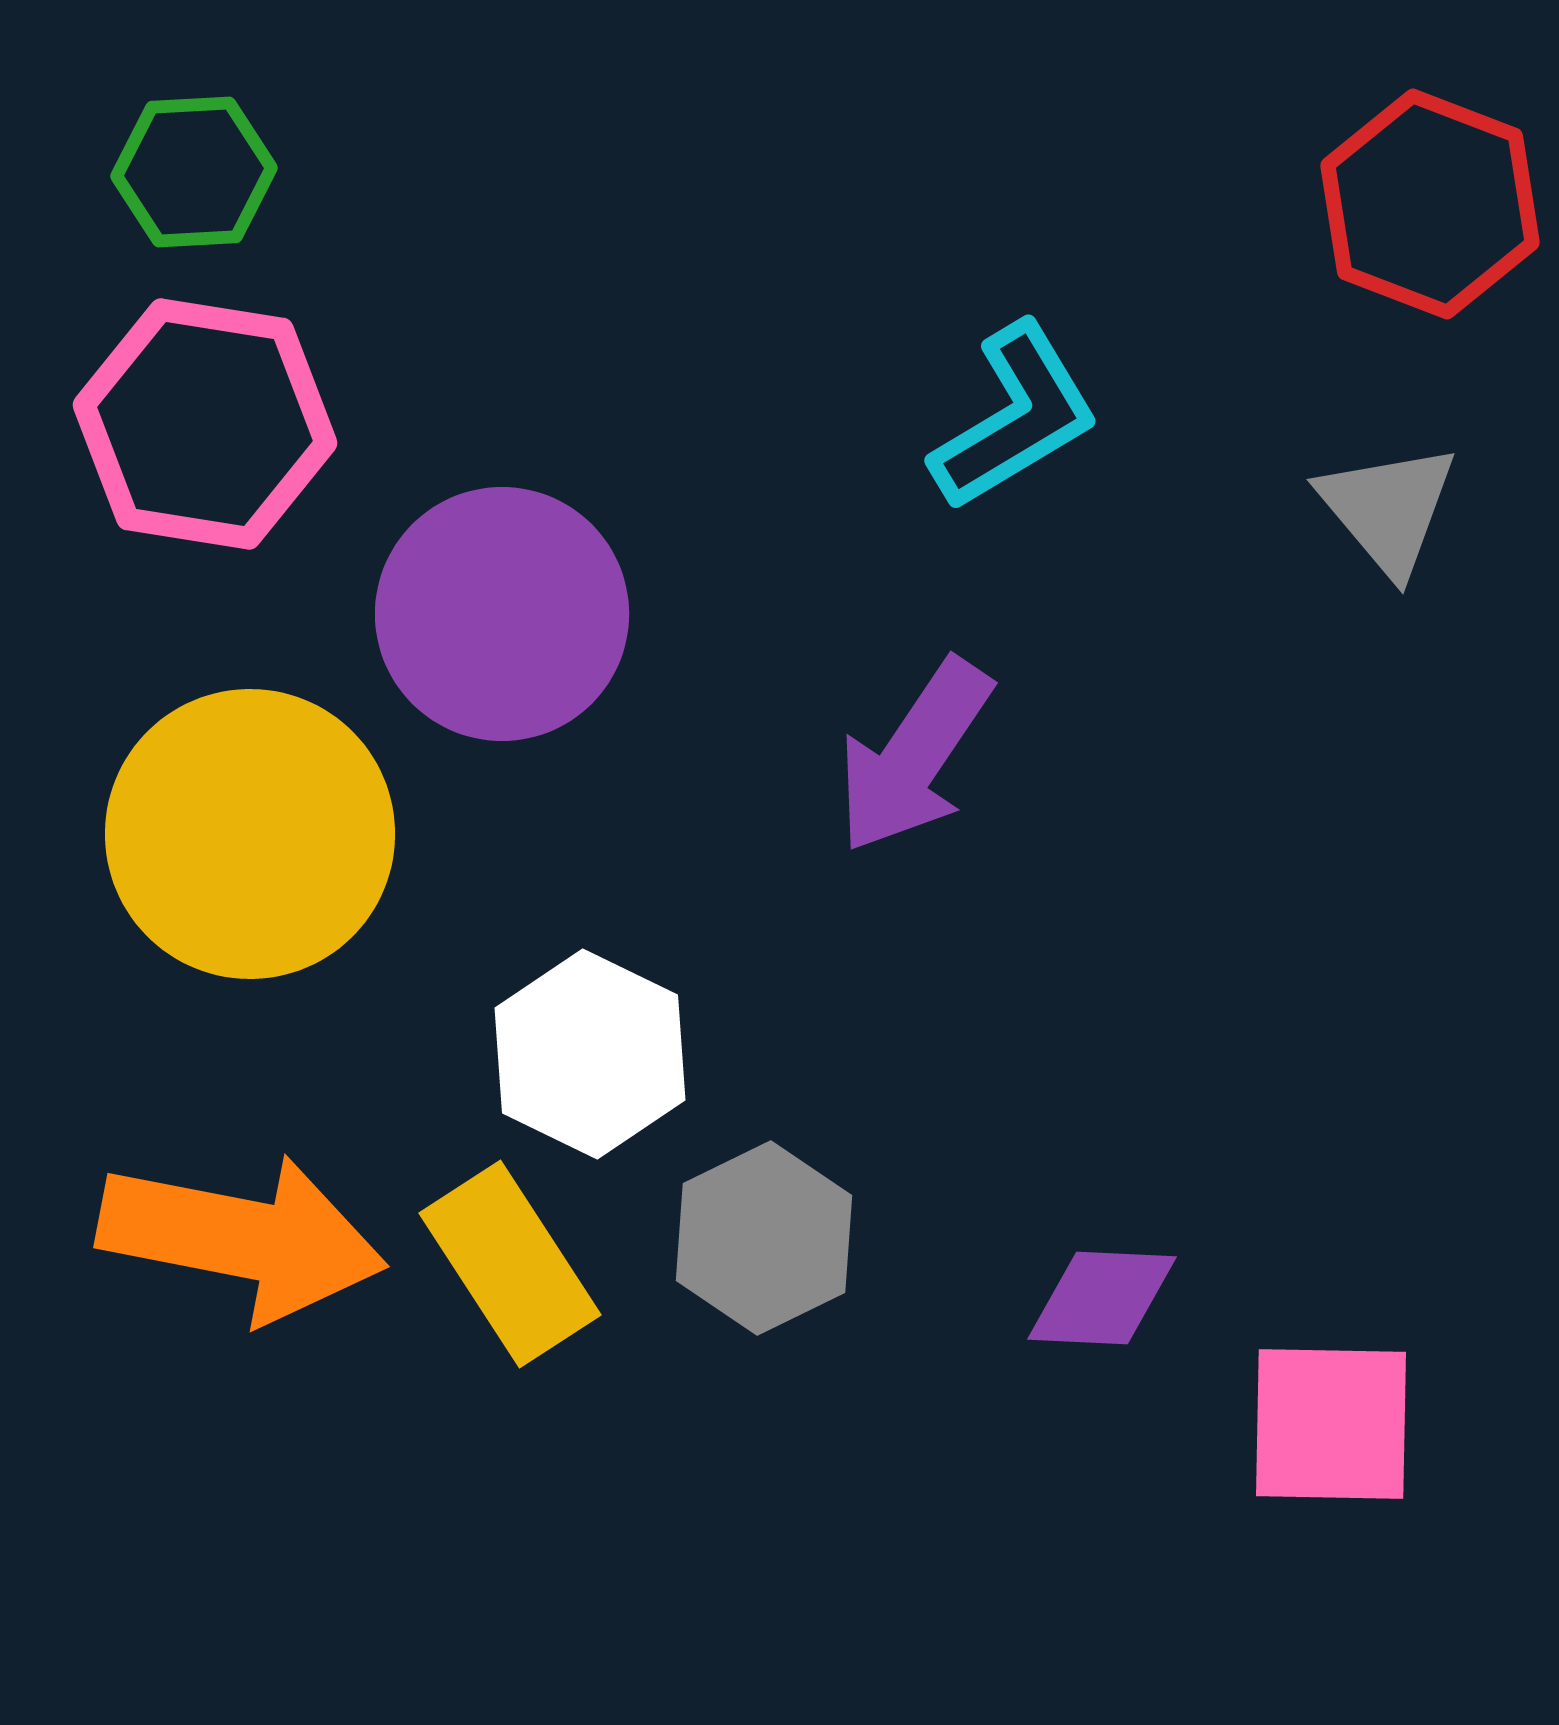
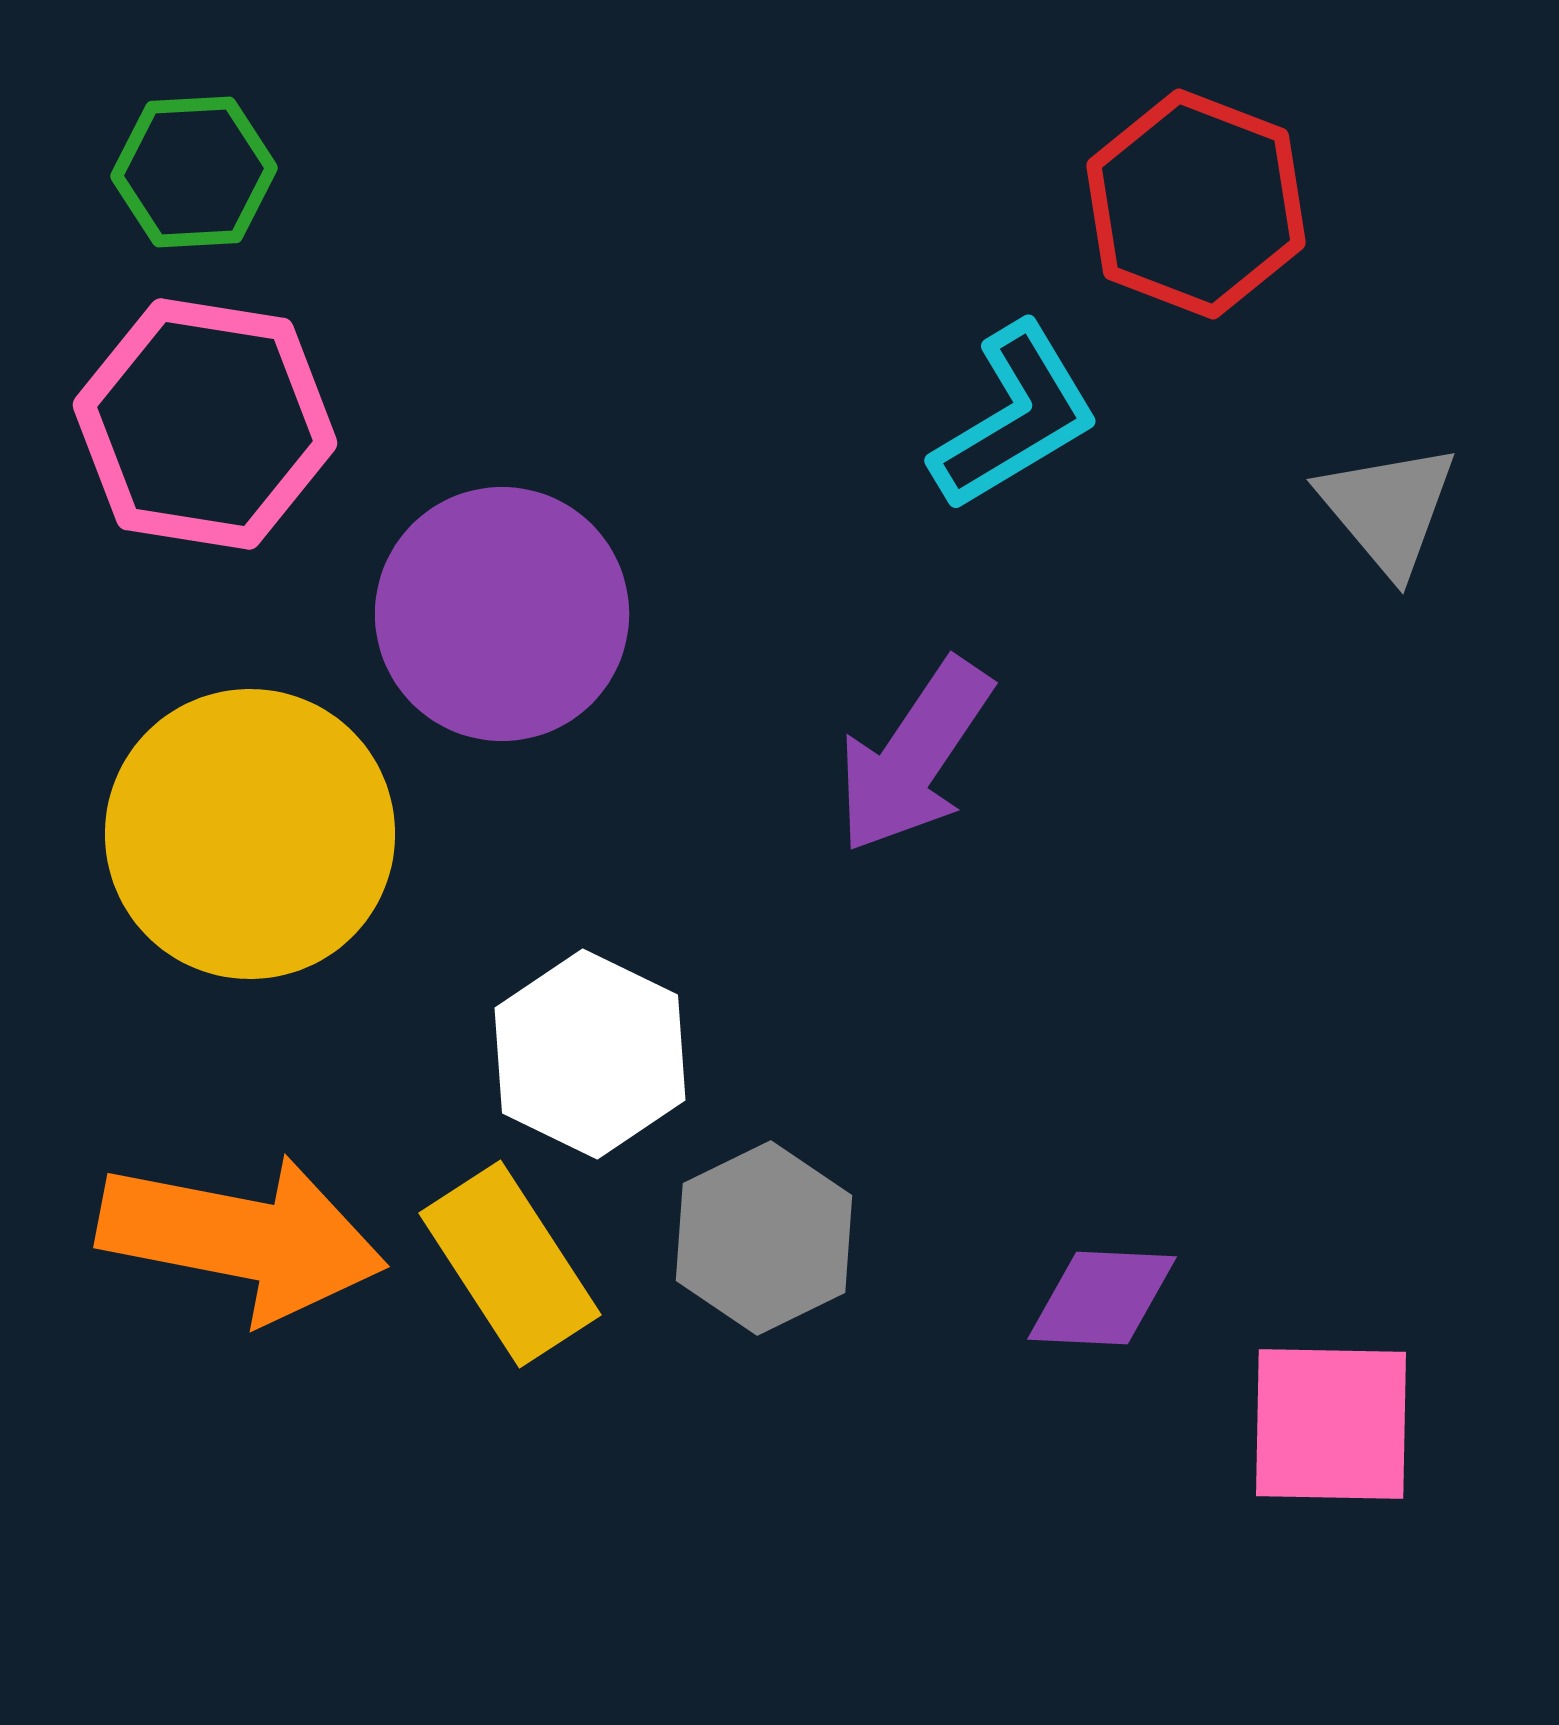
red hexagon: moved 234 px left
